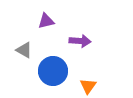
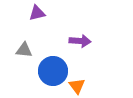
purple triangle: moved 9 px left, 8 px up
gray triangle: rotated 24 degrees counterclockwise
orange triangle: moved 11 px left; rotated 12 degrees counterclockwise
